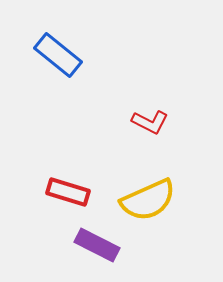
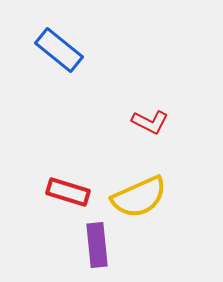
blue rectangle: moved 1 px right, 5 px up
yellow semicircle: moved 9 px left, 3 px up
purple rectangle: rotated 57 degrees clockwise
